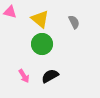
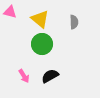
gray semicircle: rotated 24 degrees clockwise
